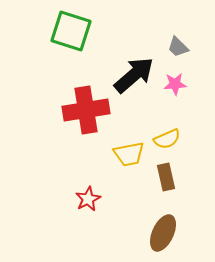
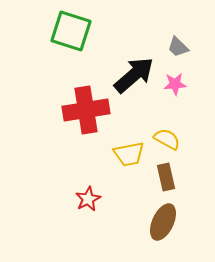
yellow semicircle: rotated 128 degrees counterclockwise
brown ellipse: moved 11 px up
